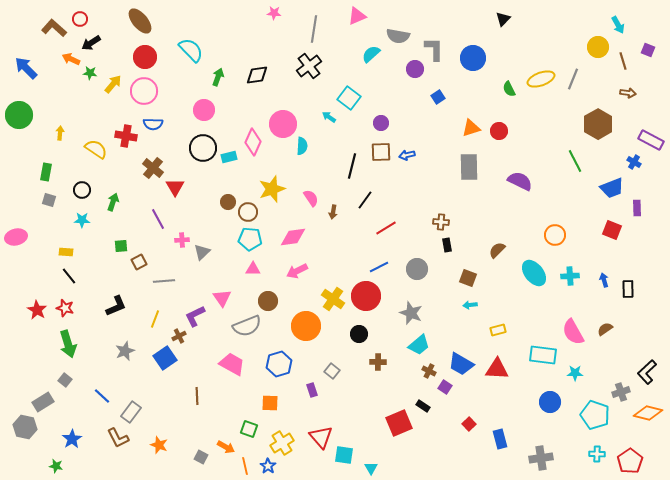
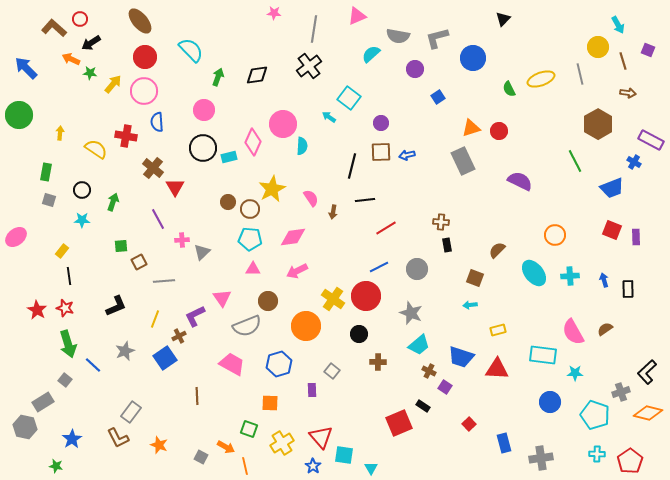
gray L-shape at (434, 49): moved 3 px right, 11 px up; rotated 105 degrees counterclockwise
gray line at (573, 79): moved 7 px right, 5 px up; rotated 35 degrees counterclockwise
blue semicircle at (153, 124): moved 4 px right, 2 px up; rotated 84 degrees clockwise
gray rectangle at (469, 167): moved 6 px left, 6 px up; rotated 24 degrees counterclockwise
yellow star at (272, 189): rotated 8 degrees counterclockwise
black line at (365, 200): rotated 48 degrees clockwise
purple rectangle at (637, 208): moved 1 px left, 29 px down
brown circle at (248, 212): moved 2 px right, 3 px up
pink ellipse at (16, 237): rotated 25 degrees counterclockwise
yellow rectangle at (66, 252): moved 4 px left, 1 px up; rotated 56 degrees counterclockwise
black line at (69, 276): rotated 30 degrees clockwise
brown square at (468, 278): moved 7 px right
blue trapezoid at (461, 364): moved 7 px up; rotated 12 degrees counterclockwise
purple rectangle at (312, 390): rotated 16 degrees clockwise
blue line at (102, 396): moved 9 px left, 31 px up
blue rectangle at (500, 439): moved 4 px right, 4 px down
blue star at (268, 466): moved 45 px right
